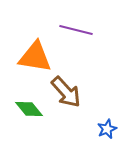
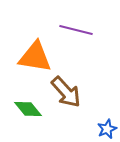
green diamond: moved 1 px left
